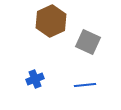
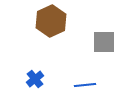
gray square: moved 16 px right; rotated 25 degrees counterclockwise
blue cross: rotated 18 degrees counterclockwise
